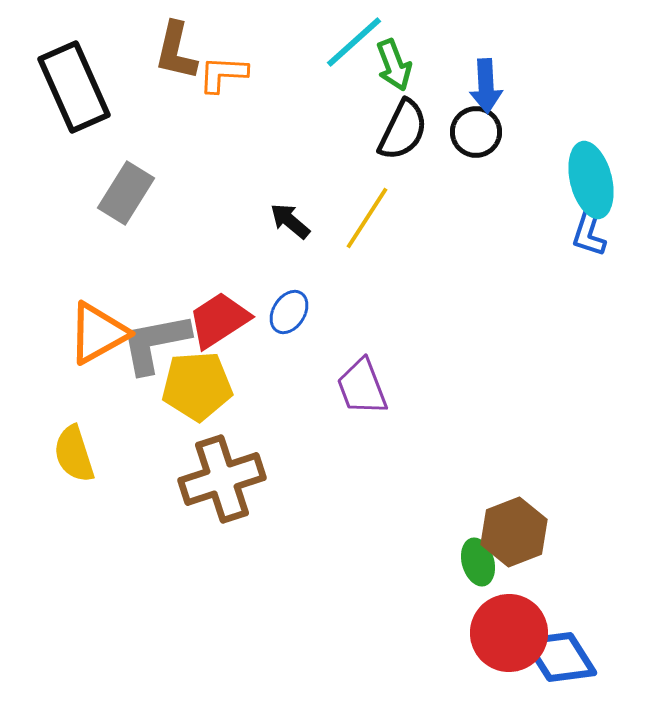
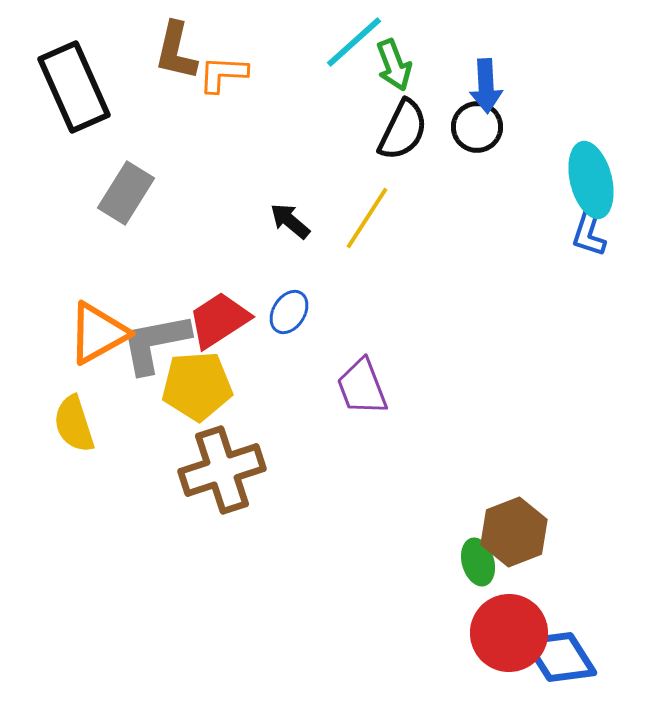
black circle: moved 1 px right, 5 px up
yellow semicircle: moved 30 px up
brown cross: moved 9 px up
